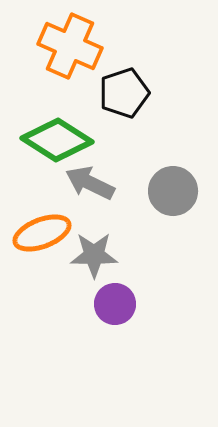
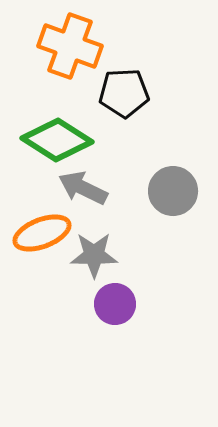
orange cross: rotated 4 degrees counterclockwise
black pentagon: rotated 15 degrees clockwise
gray arrow: moved 7 px left, 5 px down
